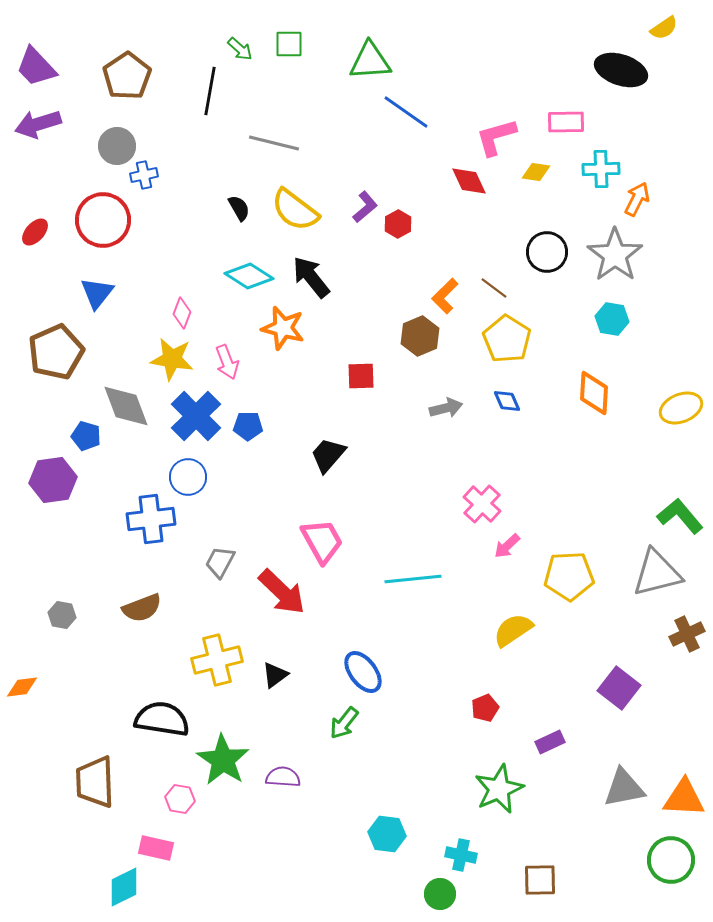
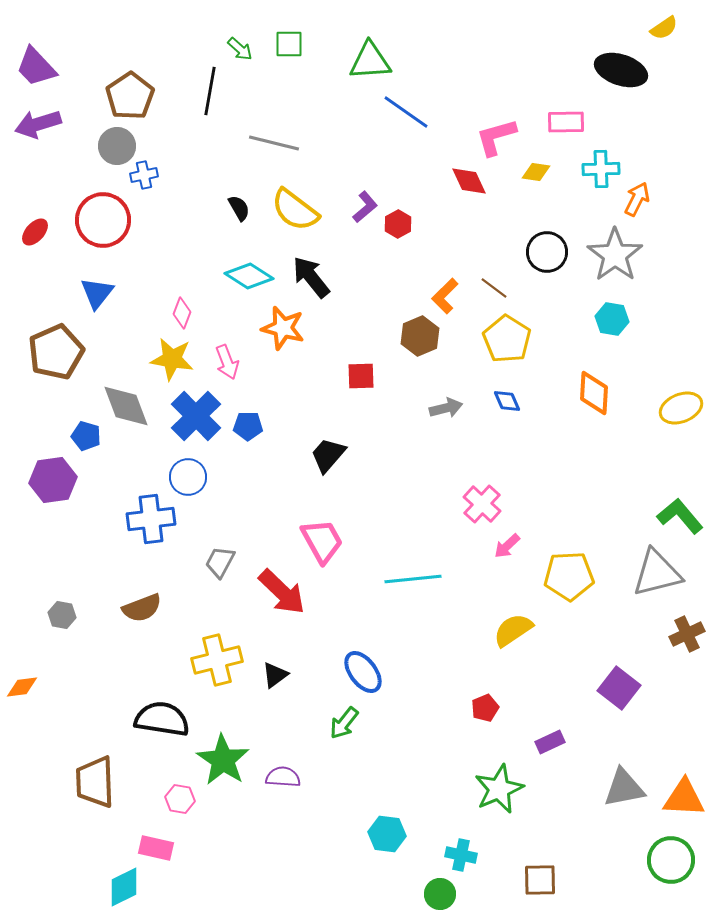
brown pentagon at (127, 76): moved 3 px right, 20 px down
